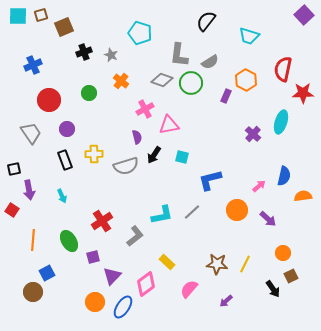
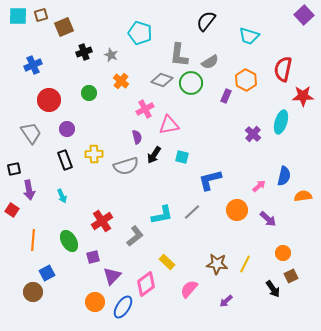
red star at (303, 93): moved 3 px down
